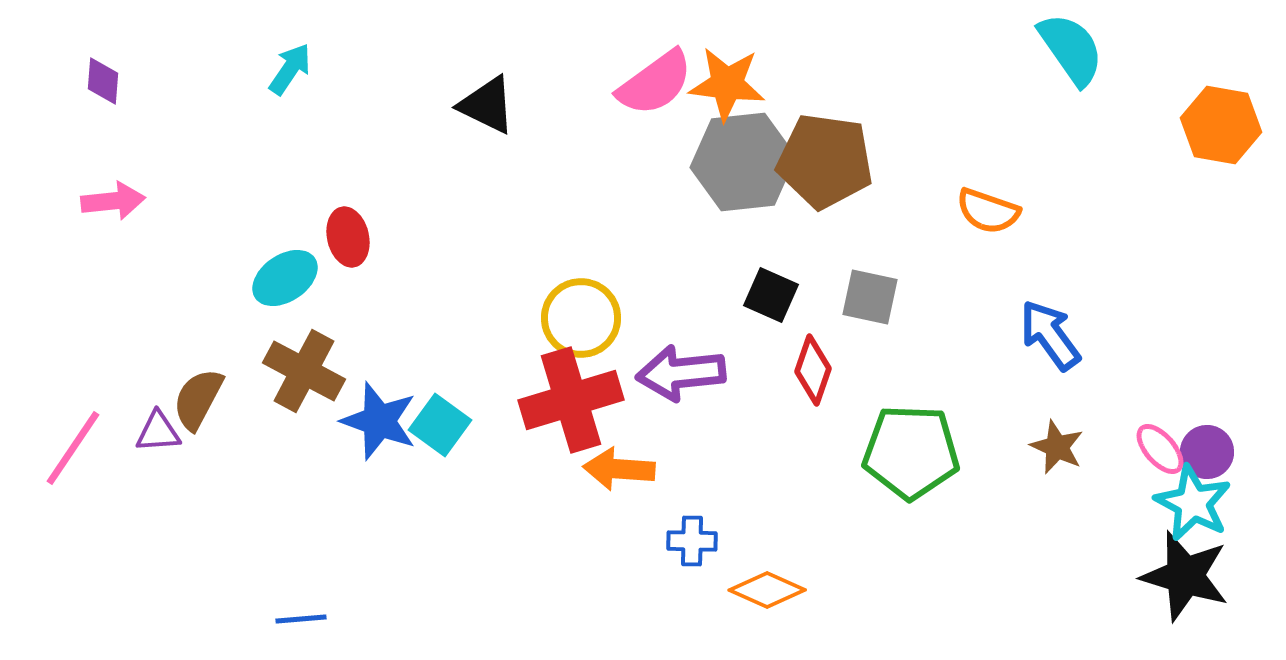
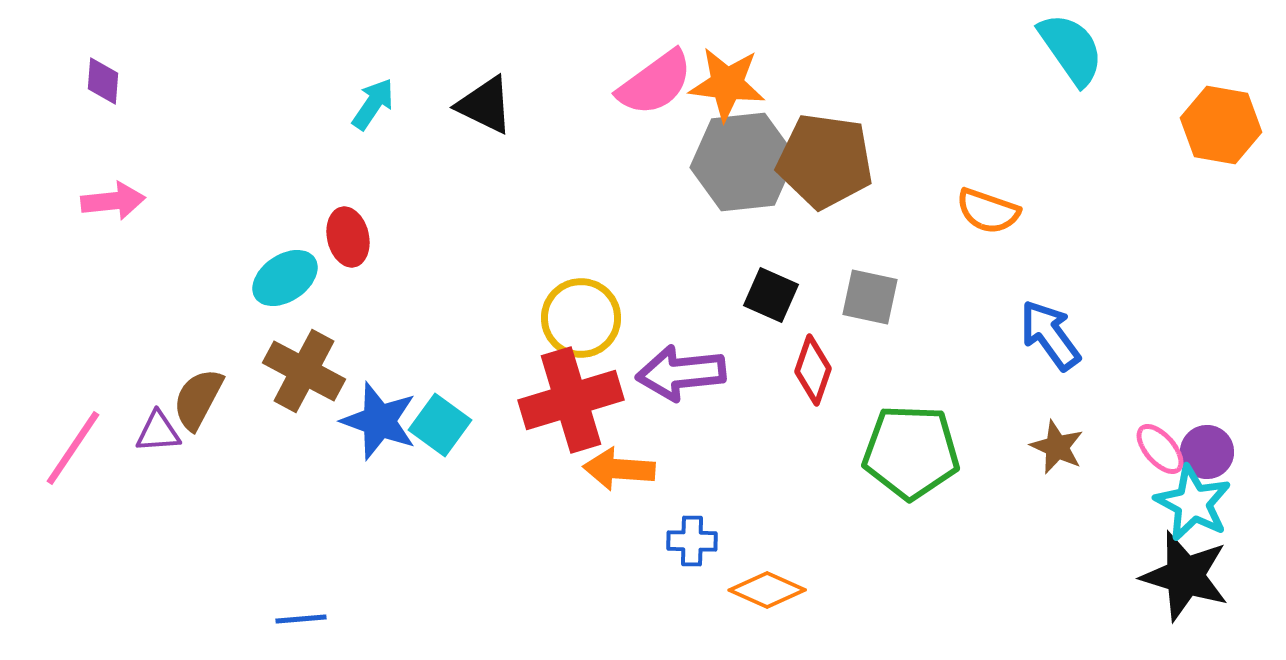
cyan arrow: moved 83 px right, 35 px down
black triangle: moved 2 px left
